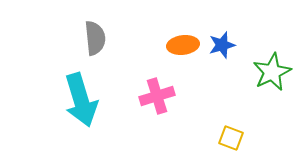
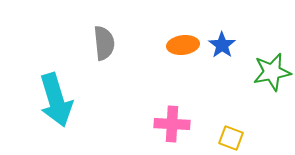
gray semicircle: moved 9 px right, 5 px down
blue star: rotated 20 degrees counterclockwise
green star: rotated 15 degrees clockwise
pink cross: moved 15 px right, 28 px down; rotated 20 degrees clockwise
cyan arrow: moved 25 px left
